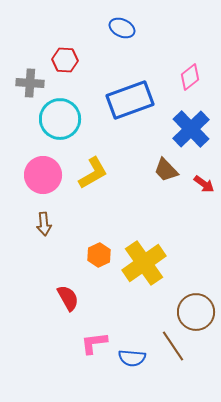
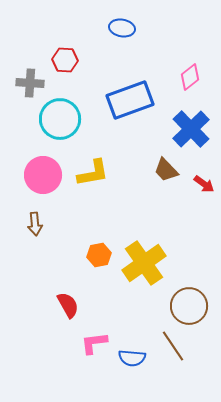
blue ellipse: rotated 15 degrees counterclockwise
yellow L-shape: rotated 20 degrees clockwise
brown arrow: moved 9 px left
orange hexagon: rotated 15 degrees clockwise
red semicircle: moved 7 px down
brown circle: moved 7 px left, 6 px up
